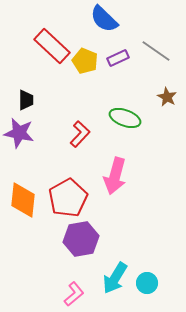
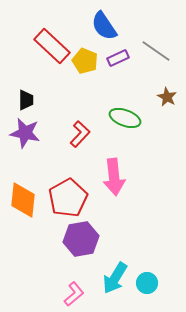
blue semicircle: moved 7 px down; rotated 12 degrees clockwise
purple star: moved 6 px right
pink arrow: moved 1 px left, 1 px down; rotated 21 degrees counterclockwise
